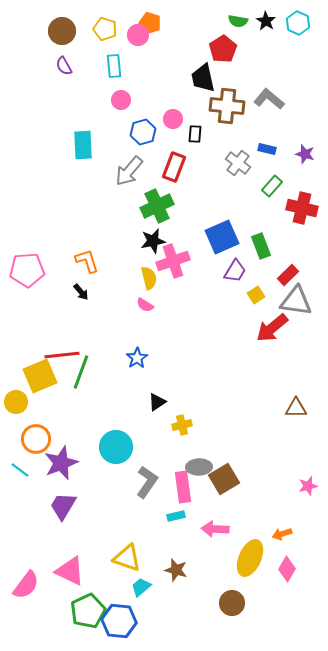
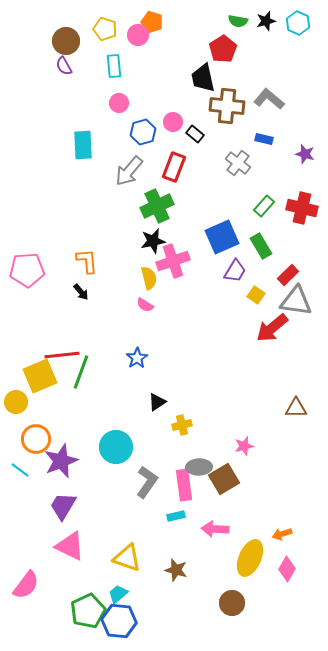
black star at (266, 21): rotated 24 degrees clockwise
orange pentagon at (150, 23): moved 2 px right, 1 px up
brown circle at (62, 31): moved 4 px right, 10 px down
pink circle at (121, 100): moved 2 px left, 3 px down
pink circle at (173, 119): moved 3 px down
black rectangle at (195, 134): rotated 54 degrees counterclockwise
blue rectangle at (267, 149): moved 3 px left, 10 px up
green rectangle at (272, 186): moved 8 px left, 20 px down
green rectangle at (261, 246): rotated 10 degrees counterclockwise
orange L-shape at (87, 261): rotated 12 degrees clockwise
yellow square at (256, 295): rotated 24 degrees counterclockwise
purple star at (61, 463): moved 2 px up
pink star at (308, 486): moved 64 px left, 40 px up
pink rectangle at (183, 487): moved 1 px right, 2 px up
pink triangle at (70, 571): moved 25 px up
cyan trapezoid at (141, 587): moved 23 px left, 7 px down
